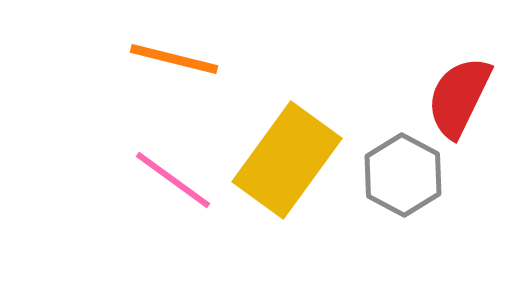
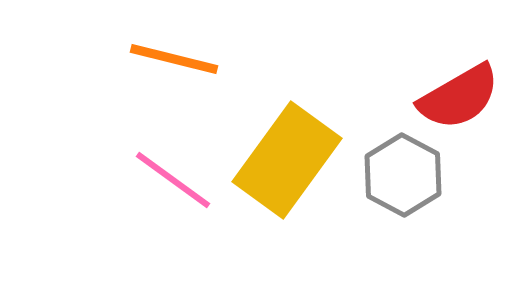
red semicircle: rotated 146 degrees counterclockwise
